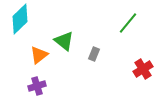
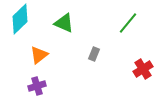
green triangle: moved 18 px up; rotated 15 degrees counterclockwise
